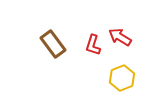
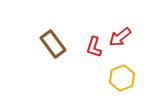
red arrow: rotated 70 degrees counterclockwise
red L-shape: moved 1 px right, 2 px down
